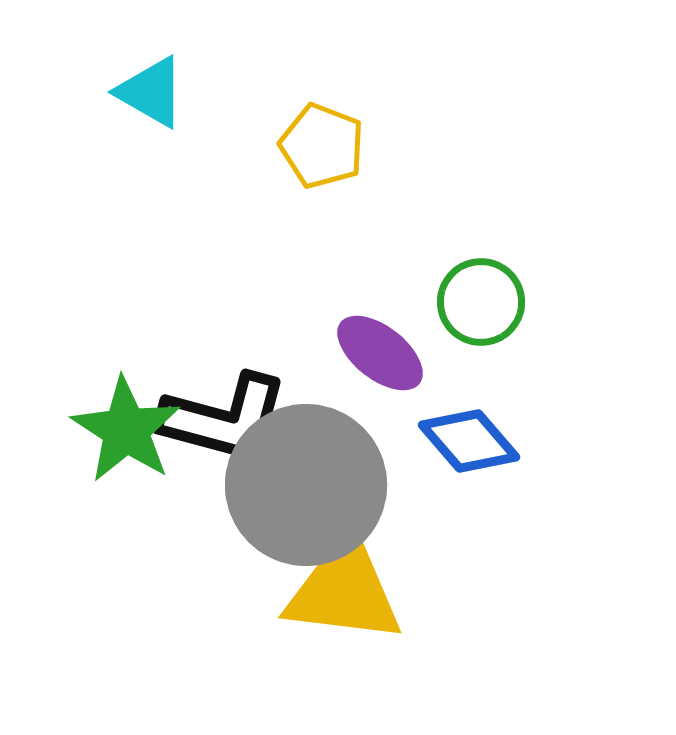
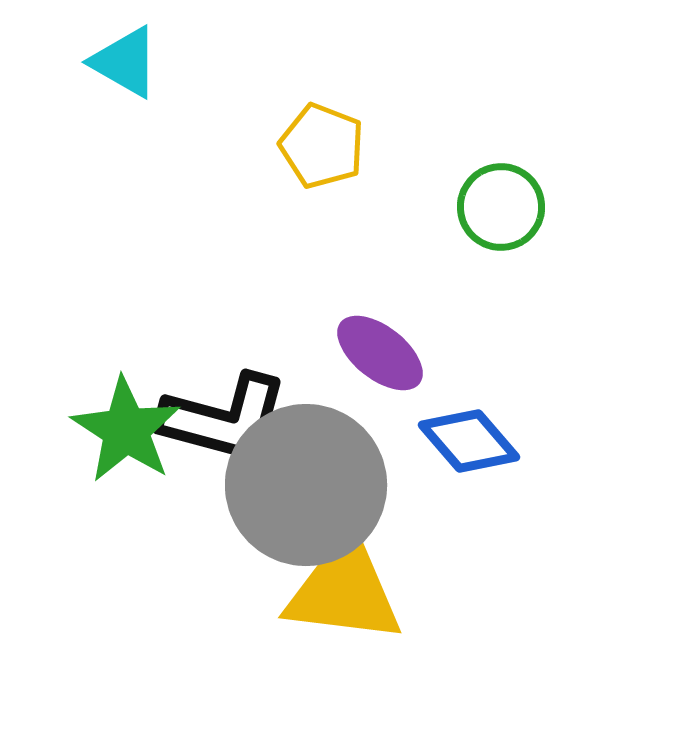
cyan triangle: moved 26 px left, 30 px up
green circle: moved 20 px right, 95 px up
